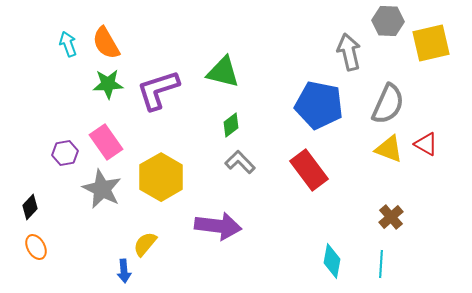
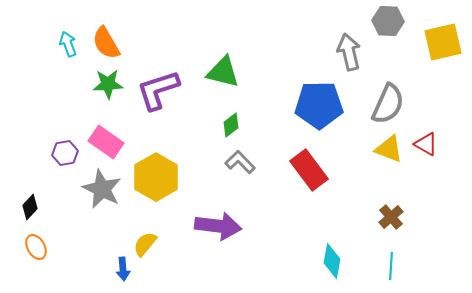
yellow square: moved 12 px right, 1 px up
blue pentagon: rotated 12 degrees counterclockwise
pink rectangle: rotated 20 degrees counterclockwise
yellow hexagon: moved 5 px left
cyan line: moved 10 px right, 2 px down
blue arrow: moved 1 px left, 2 px up
